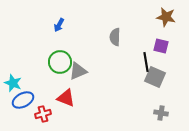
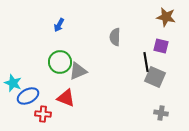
blue ellipse: moved 5 px right, 4 px up
red cross: rotated 21 degrees clockwise
